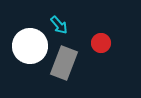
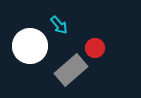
red circle: moved 6 px left, 5 px down
gray rectangle: moved 7 px right, 7 px down; rotated 28 degrees clockwise
